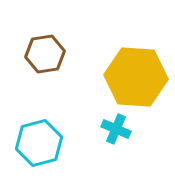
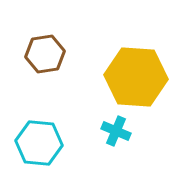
cyan cross: moved 2 px down
cyan hexagon: rotated 21 degrees clockwise
